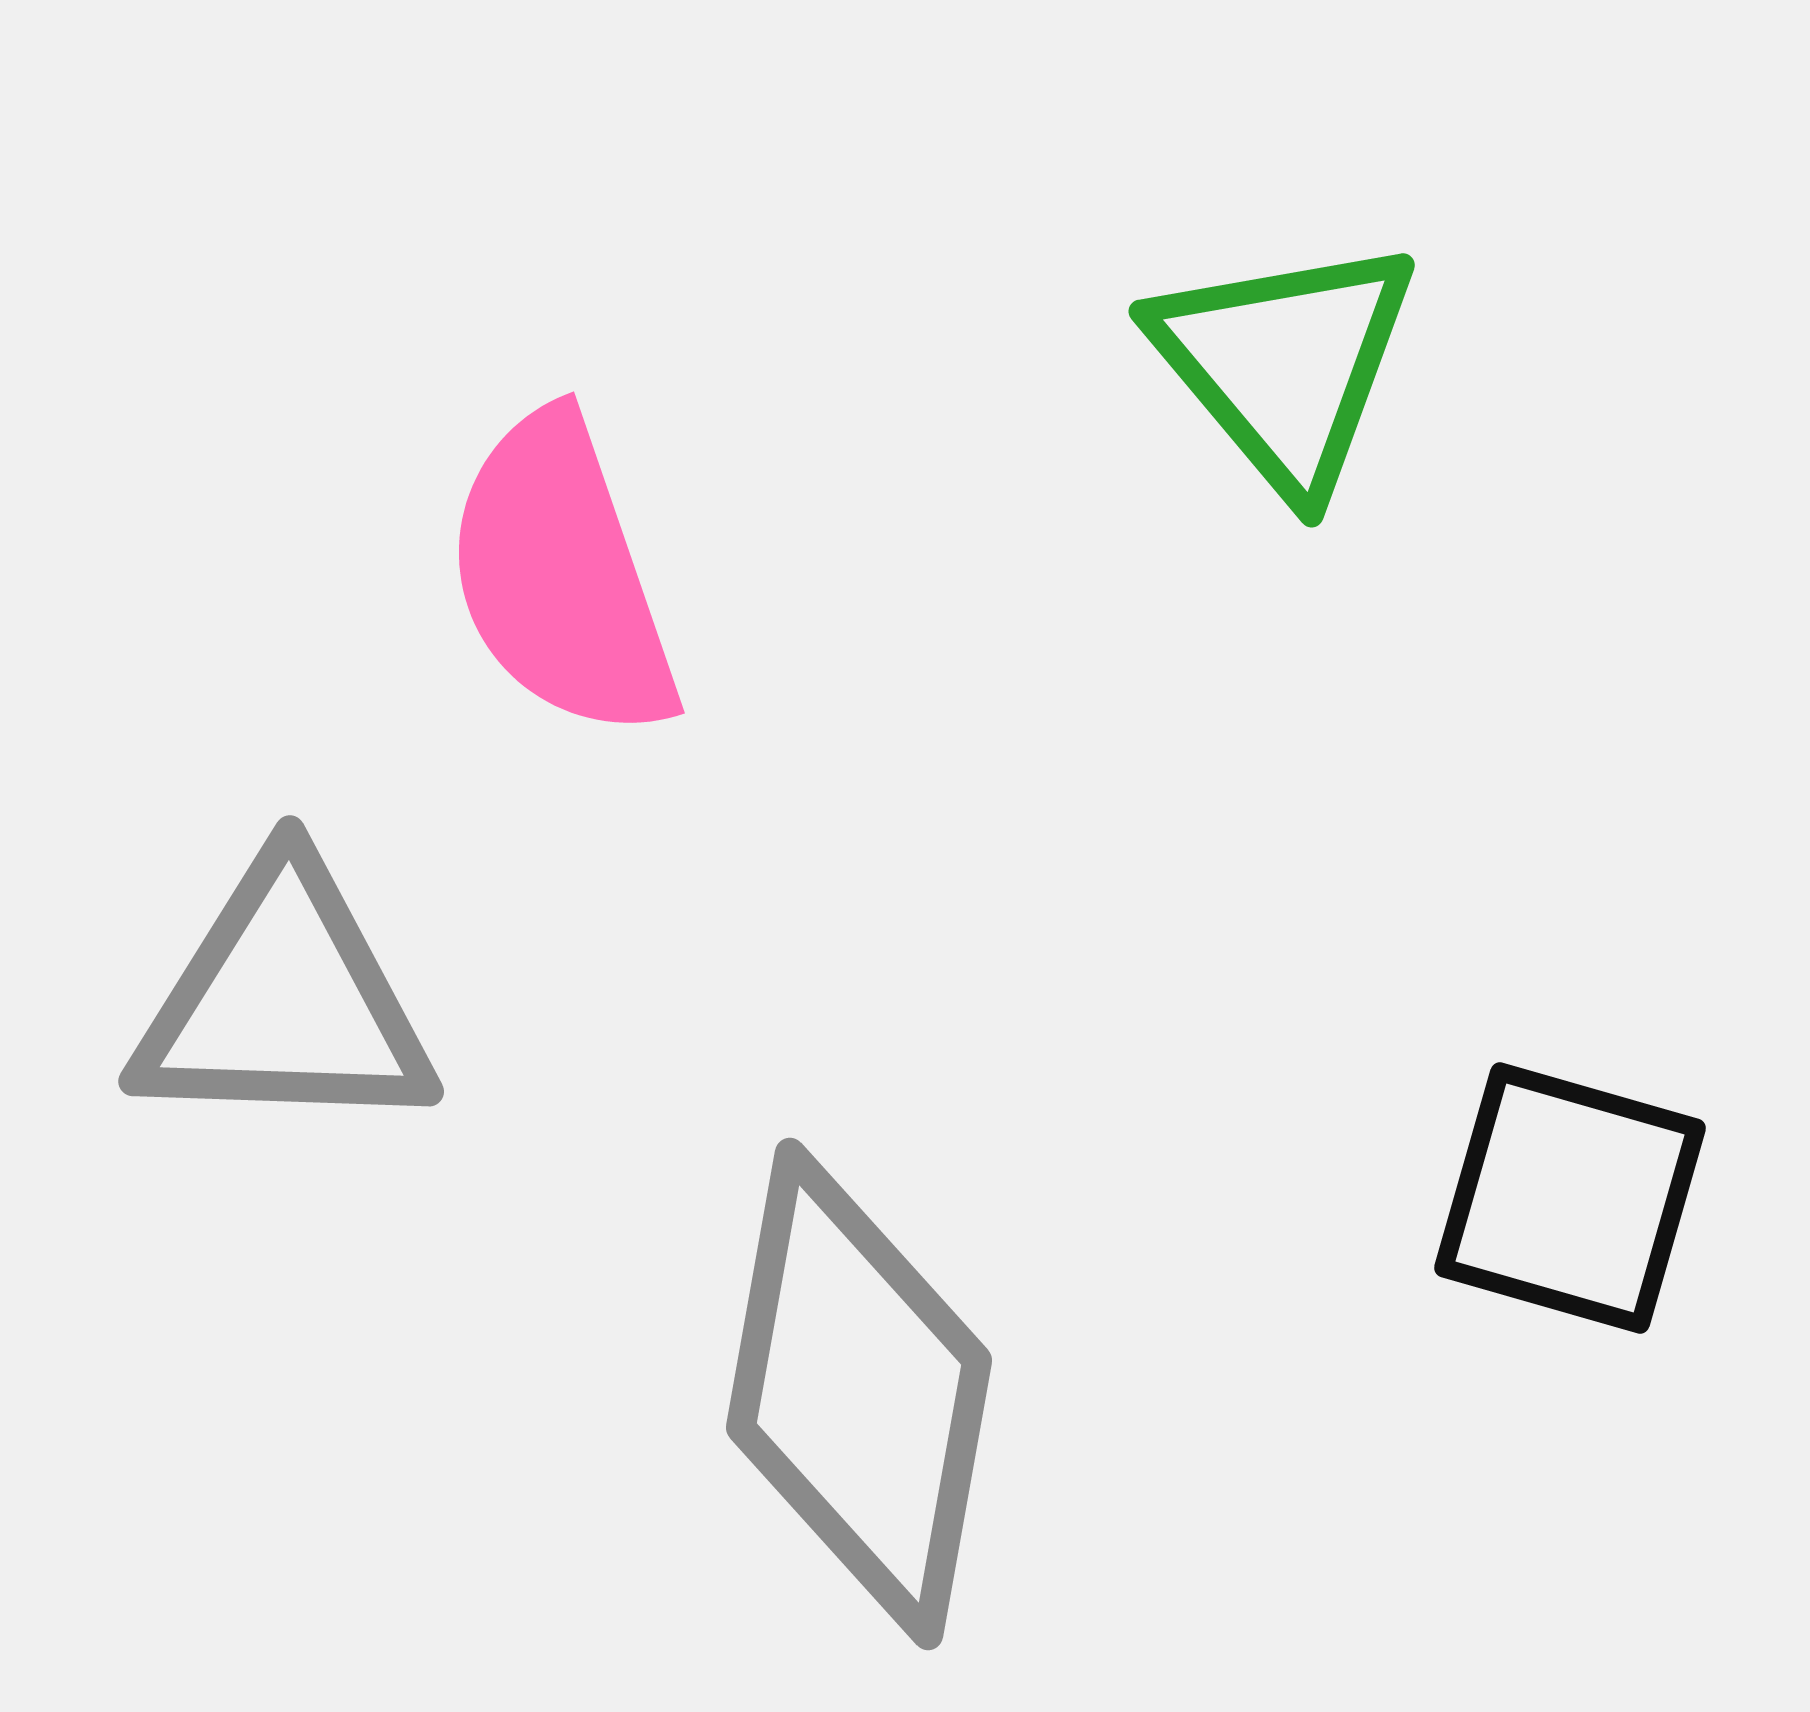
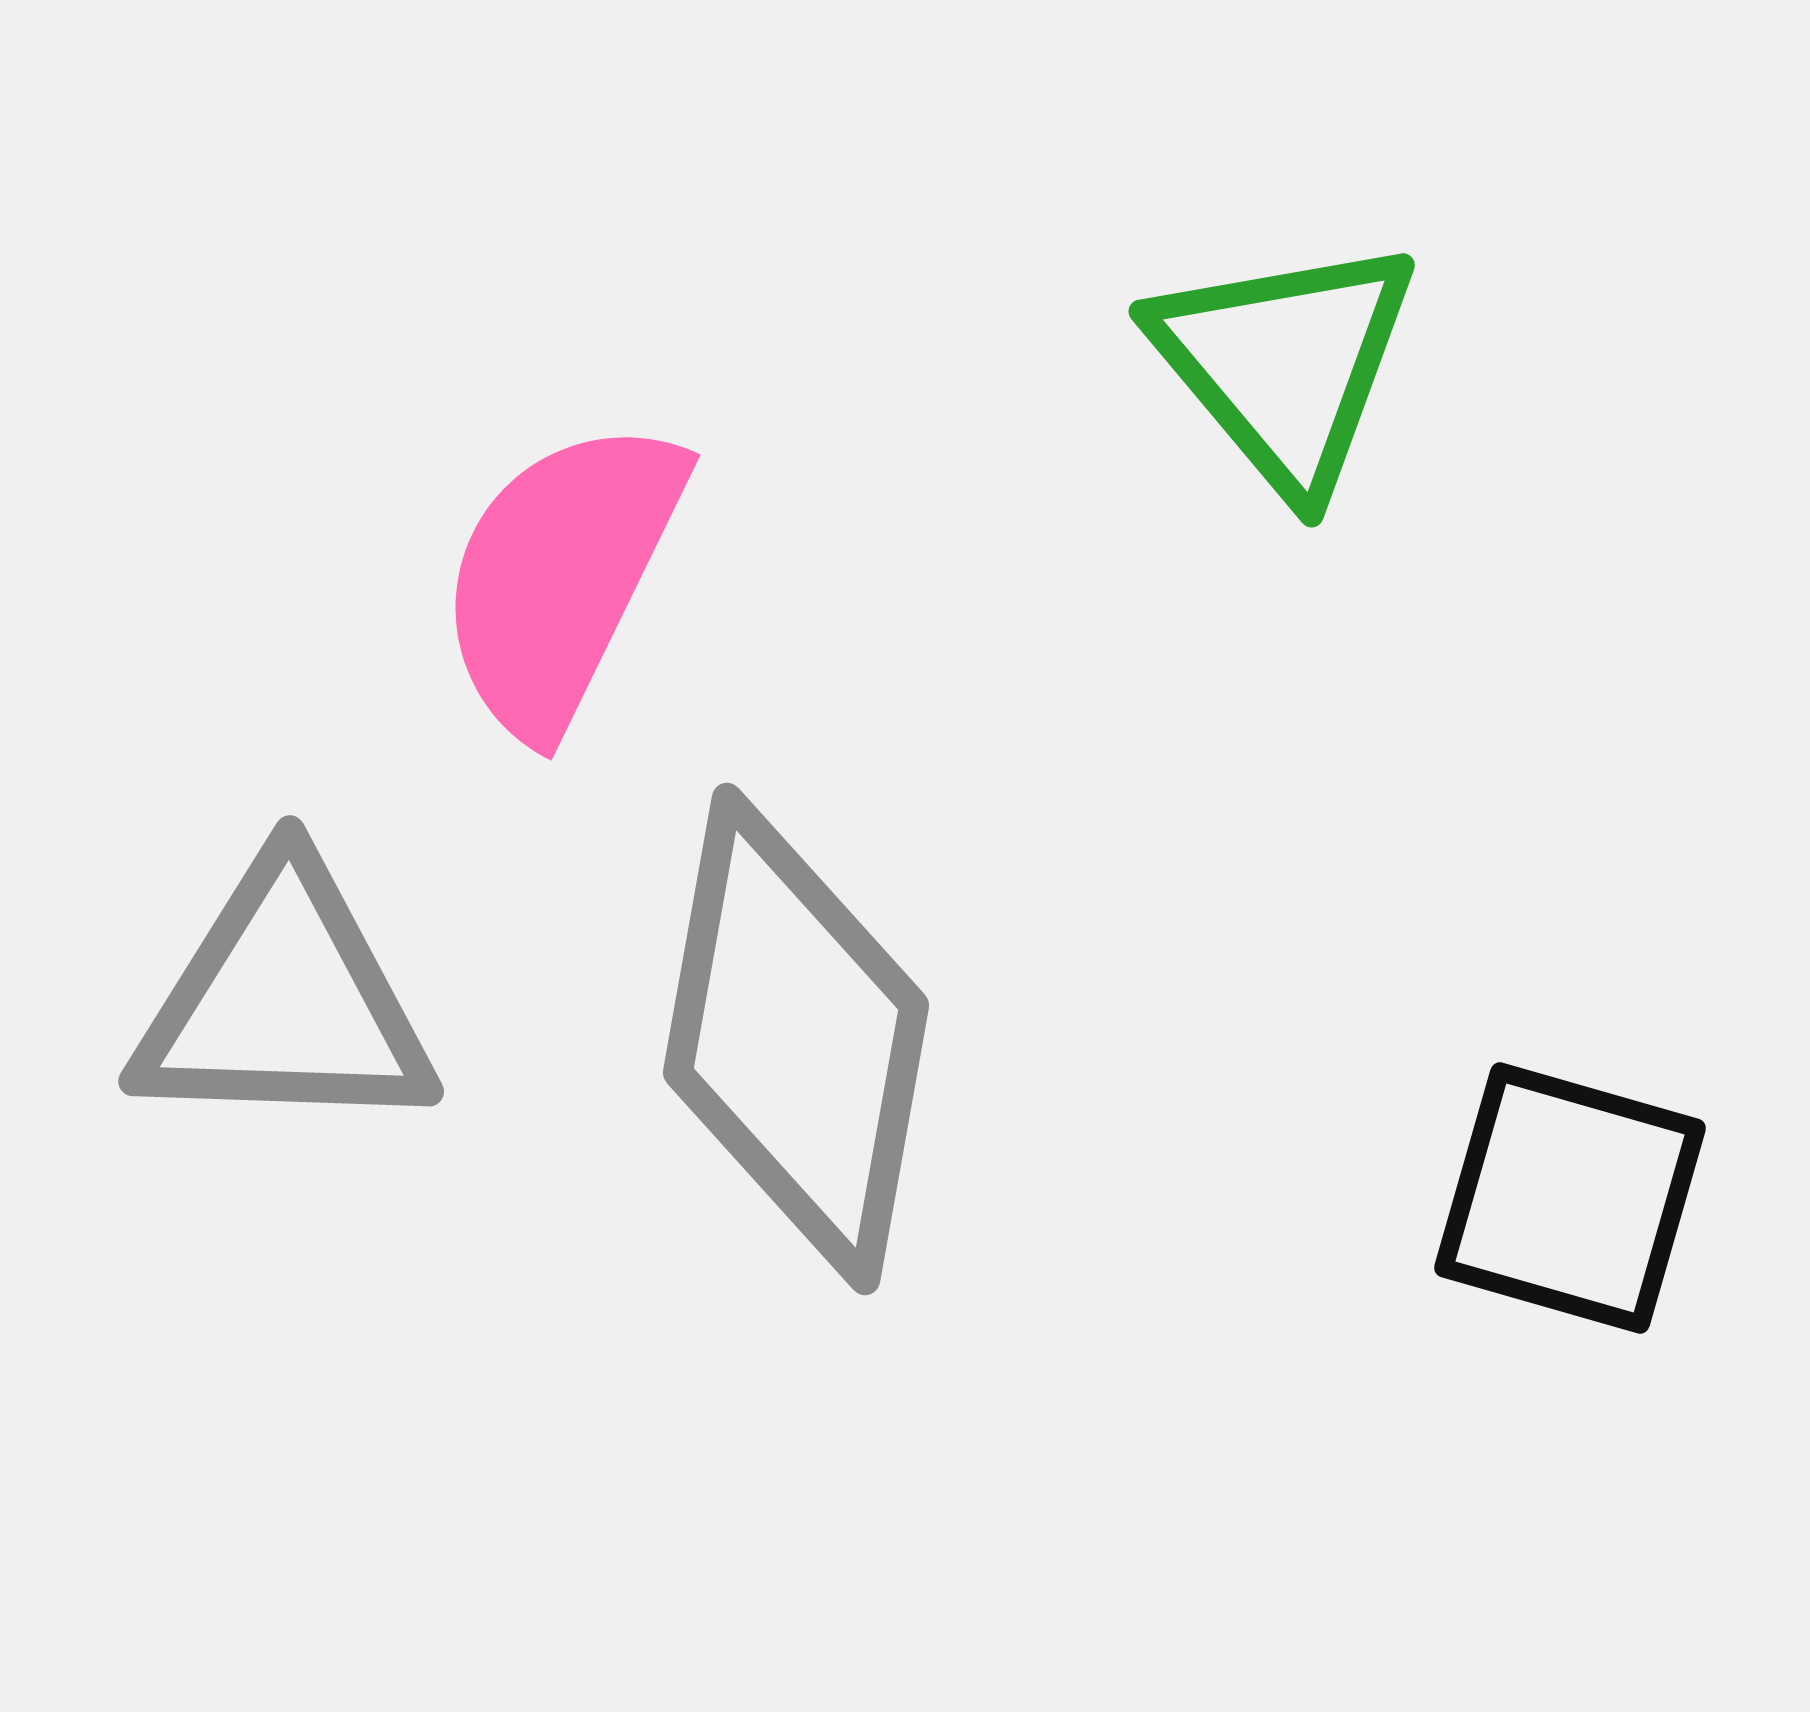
pink semicircle: rotated 45 degrees clockwise
gray diamond: moved 63 px left, 355 px up
